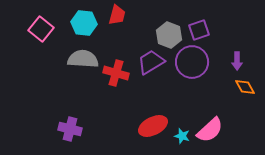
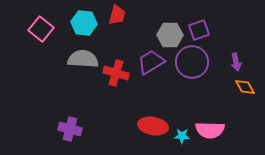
gray hexagon: moved 1 px right; rotated 20 degrees counterclockwise
purple arrow: moved 1 px left, 1 px down; rotated 12 degrees counterclockwise
red ellipse: rotated 36 degrees clockwise
pink semicircle: rotated 44 degrees clockwise
cyan star: rotated 14 degrees counterclockwise
